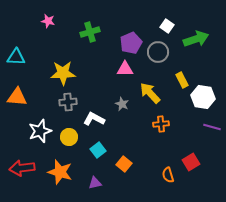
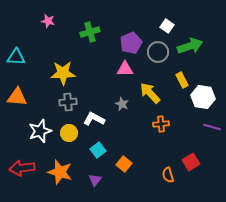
green arrow: moved 6 px left, 7 px down
yellow circle: moved 4 px up
purple triangle: moved 3 px up; rotated 40 degrees counterclockwise
